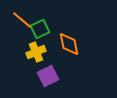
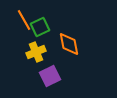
orange line: moved 2 px right; rotated 20 degrees clockwise
green square: moved 2 px up
purple square: moved 2 px right
